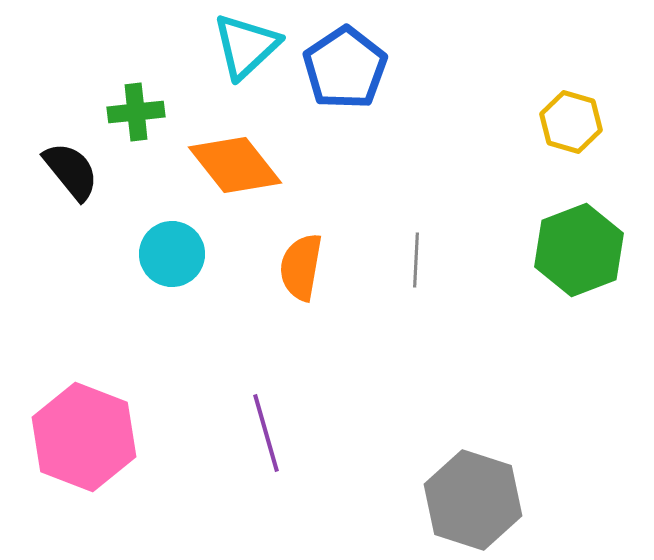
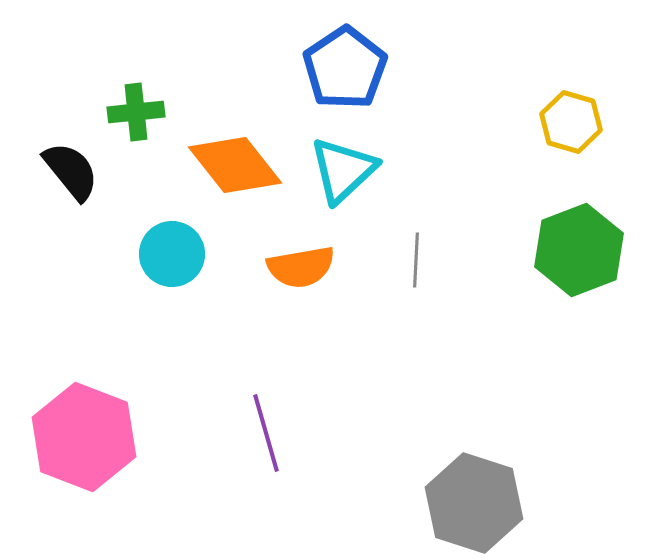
cyan triangle: moved 97 px right, 124 px down
orange semicircle: rotated 110 degrees counterclockwise
gray hexagon: moved 1 px right, 3 px down
